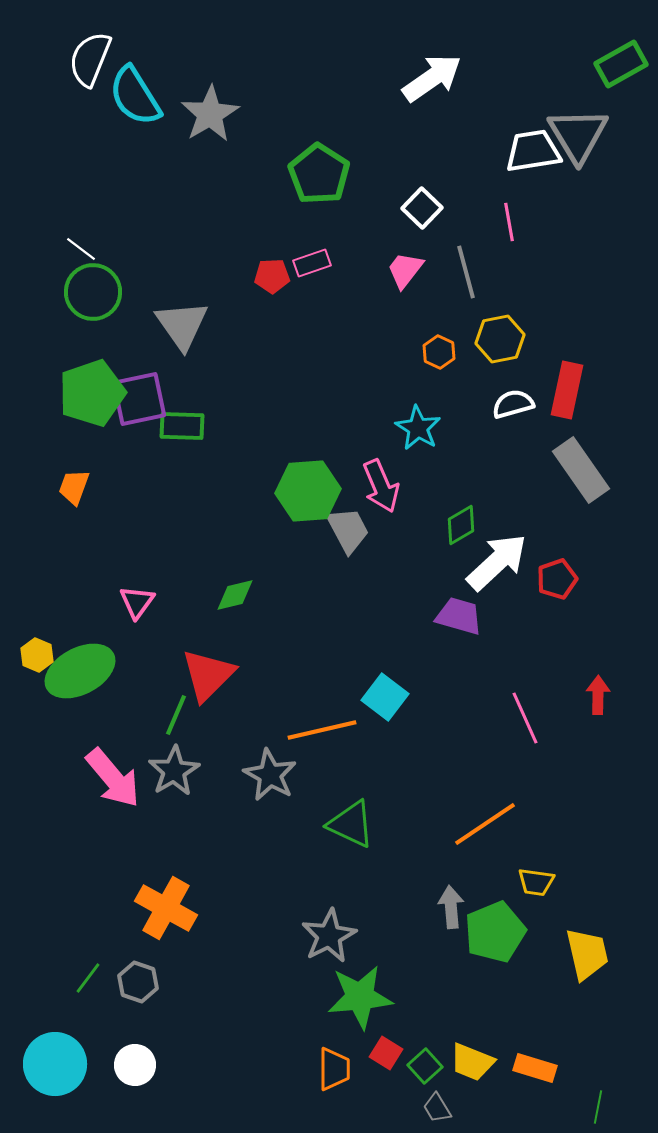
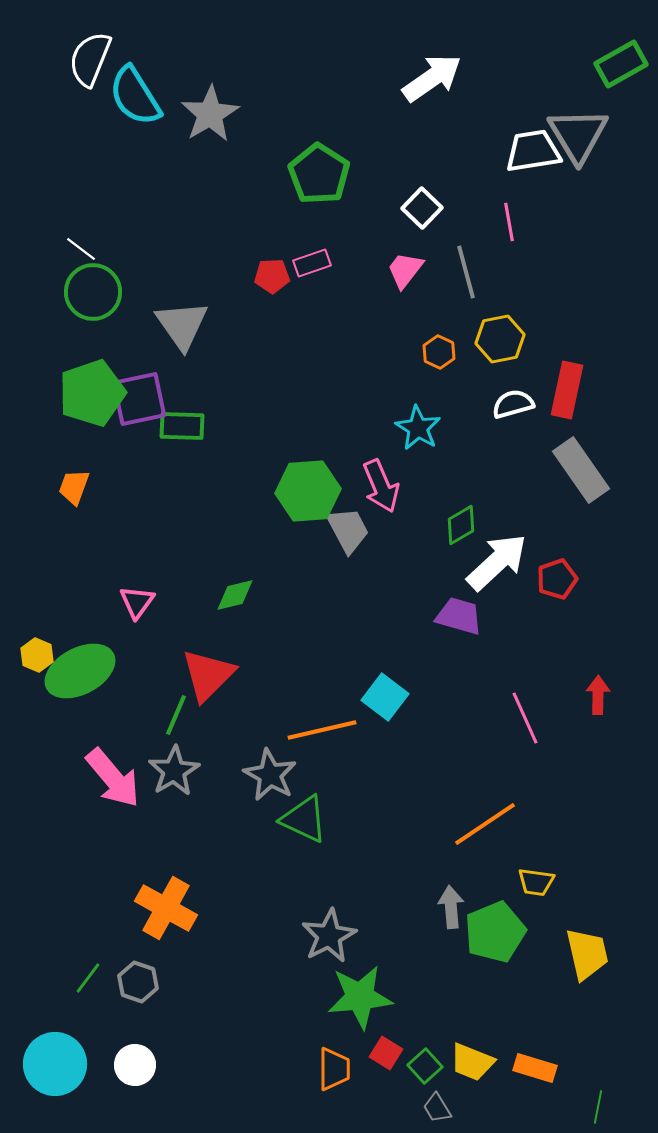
green triangle at (351, 824): moved 47 px left, 5 px up
